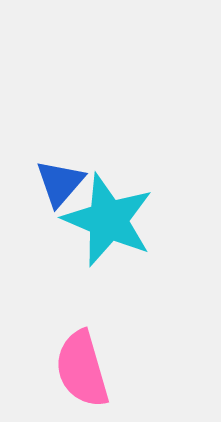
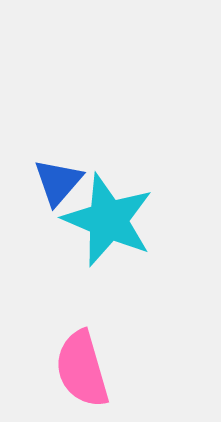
blue triangle: moved 2 px left, 1 px up
